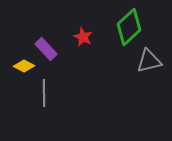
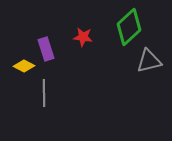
red star: rotated 18 degrees counterclockwise
purple rectangle: rotated 25 degrees clockwise
